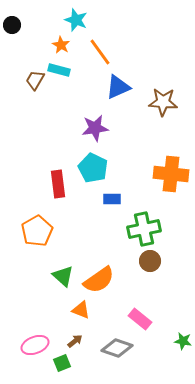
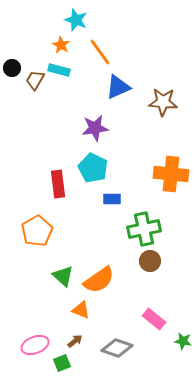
black circle: moved 43 px down
pink rectangle: moved 14 px right
